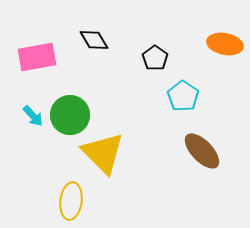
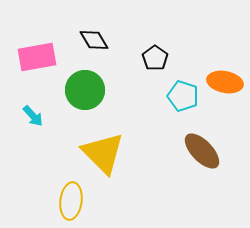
orange ellipse: moved 38 px down
cyan pentagon: rotated 16 degrees counterclockwise
green circle: moved 15 px right, 25 px up
